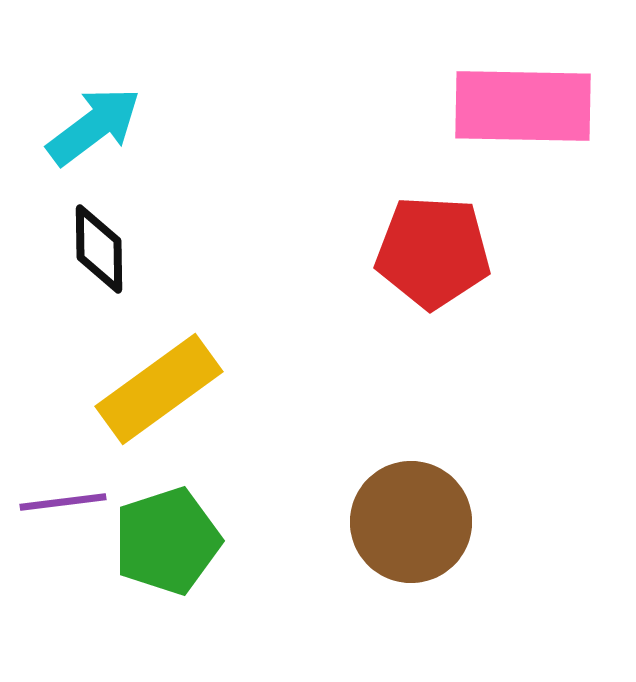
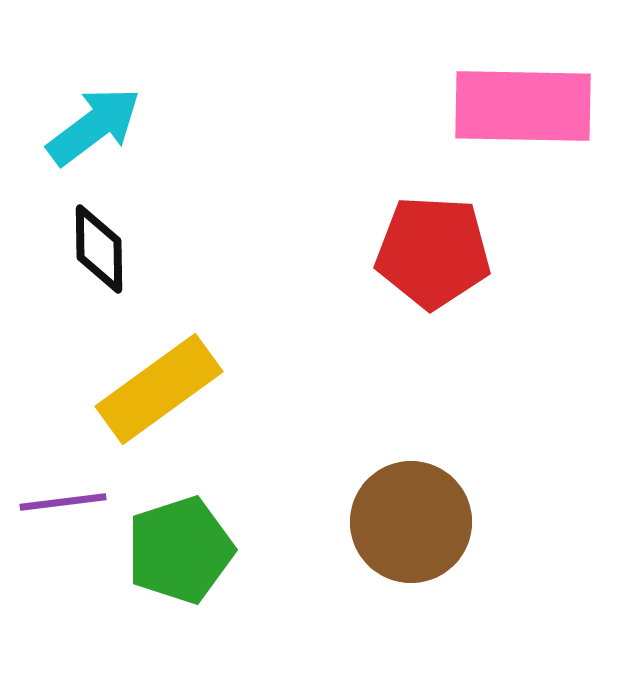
green pentagon: moved 13 px right, 9 px down
